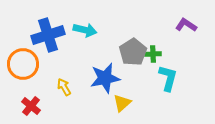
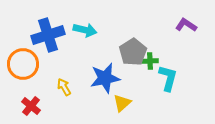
green cross: moved 3 px left, 7 px down
